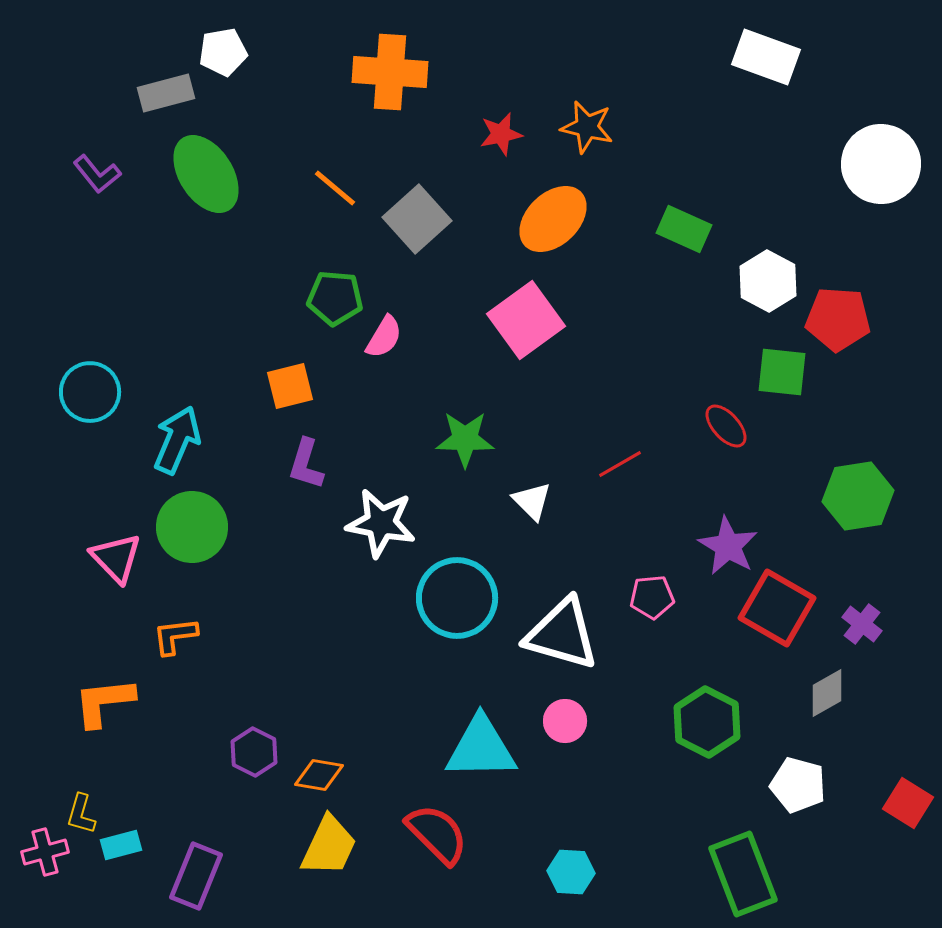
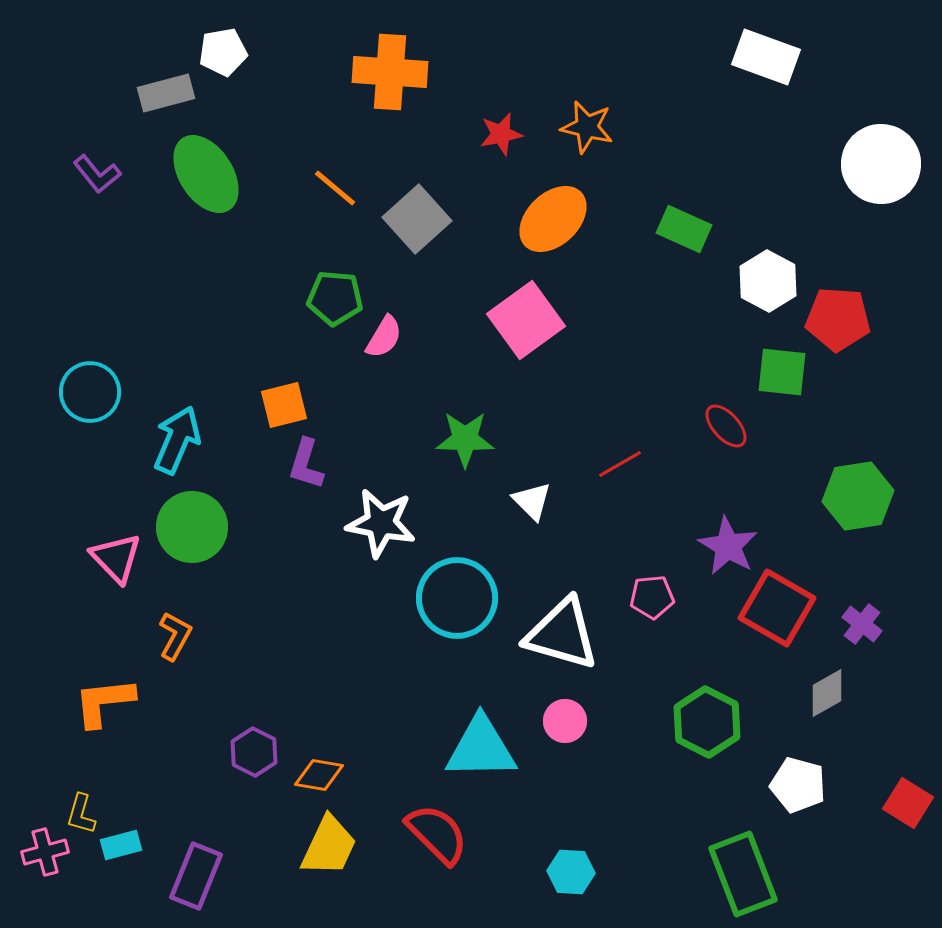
orange square at (290, 386): moved 6 px left, 19 px down
orange L-shape at (175, 636): rotated 126 degrees clockwise
